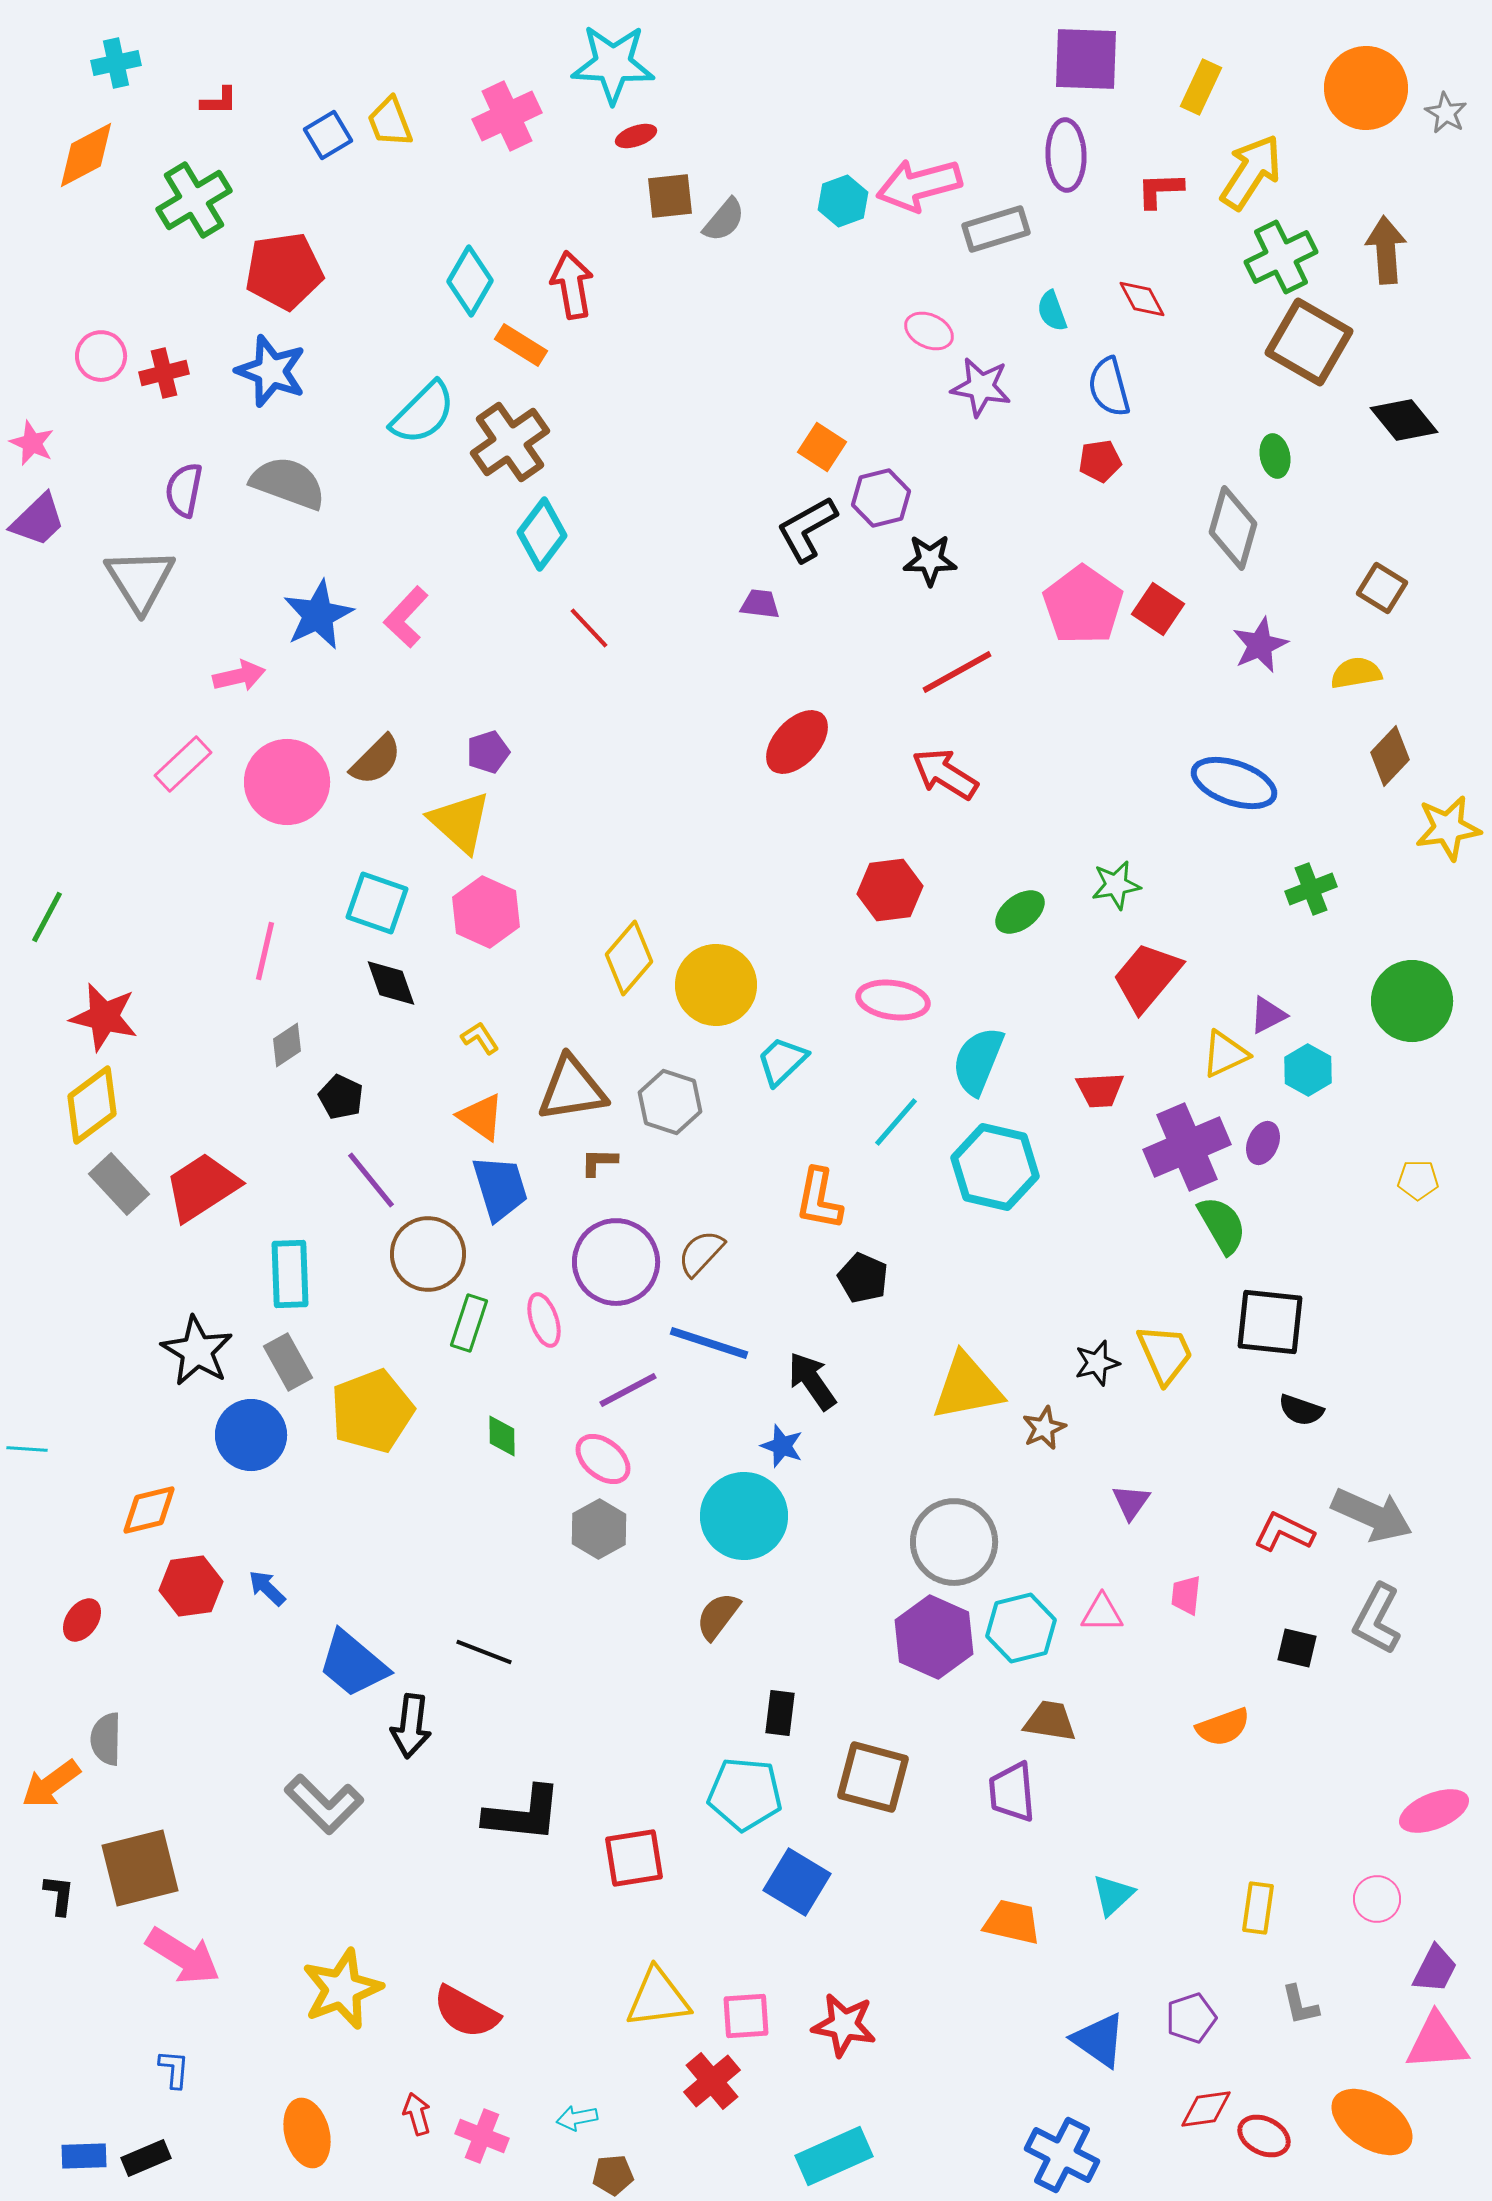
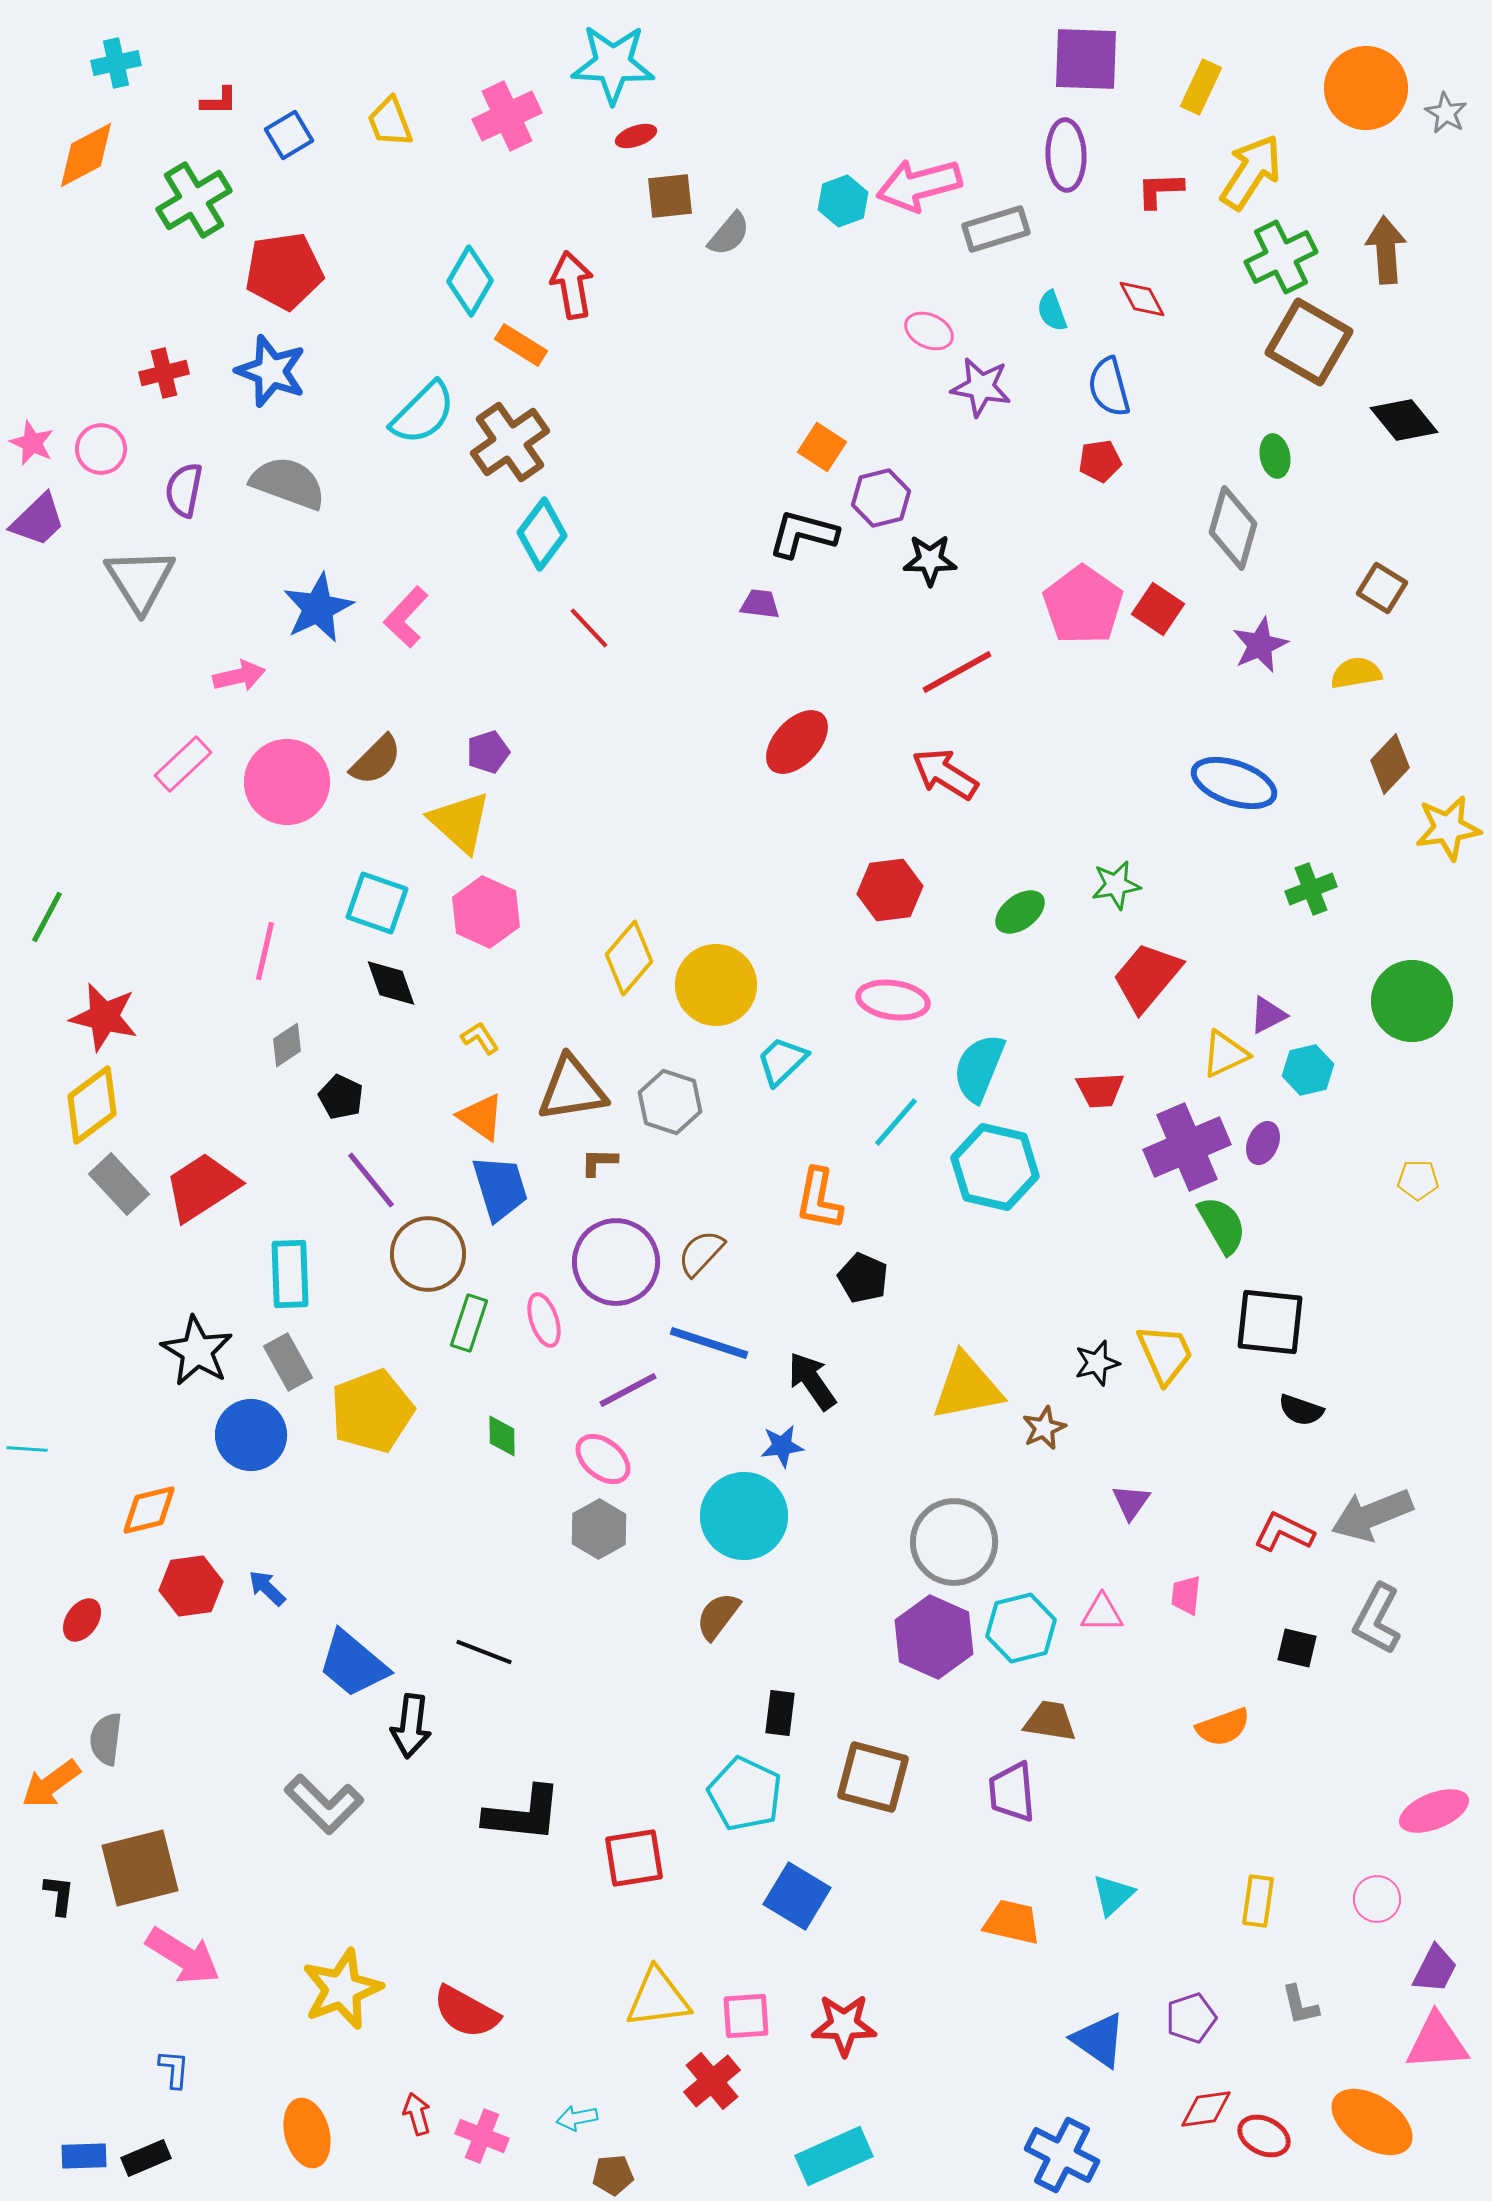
blue square at (328, 135): moved 39 px left
gray semicircle at (724, 220): moved 5 px right, 14 px down
pink circle at (101, 356): moved 93 px down
black L-shape at (807, 529): moved 4 px left, 5 px down; rotated 44 degrees clockwise
blue star at (318, 615): moved 7 px up
brown diamond at (1390, 756): moved 8 px down
cyan semicircle at (978, 1061): moved 1 px right, 7 px down
cyan hexagon at (1308, 1070): rotated 18 degrees clockwise
blue star at (782, 1446): rotated 27 degrees counterclockwise
gray arrow at (1372, 1515): rotated 134 degrees clockwise
gray semicircle at (106, 1739): rotated 6 degrees clockwise
cyan pentagon at (745, 1794): rotated 20 degrees clockwise
blue square at (797, 1882): moved 14 px down
yellow rectangle at (1258, 1908): moved 7 px up
red star at (844, 2025): rotated 10 degrees counterclockwise
